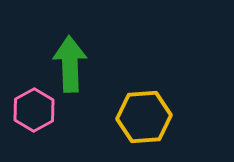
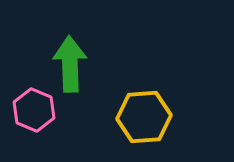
pink hexagon: rotated 9 degrees counterclockwise
